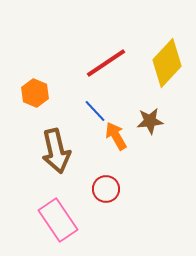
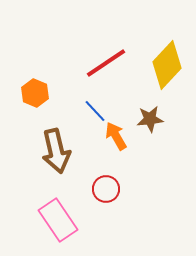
yellow diamond: moved 2 px down
brown star: moved 2 px up
